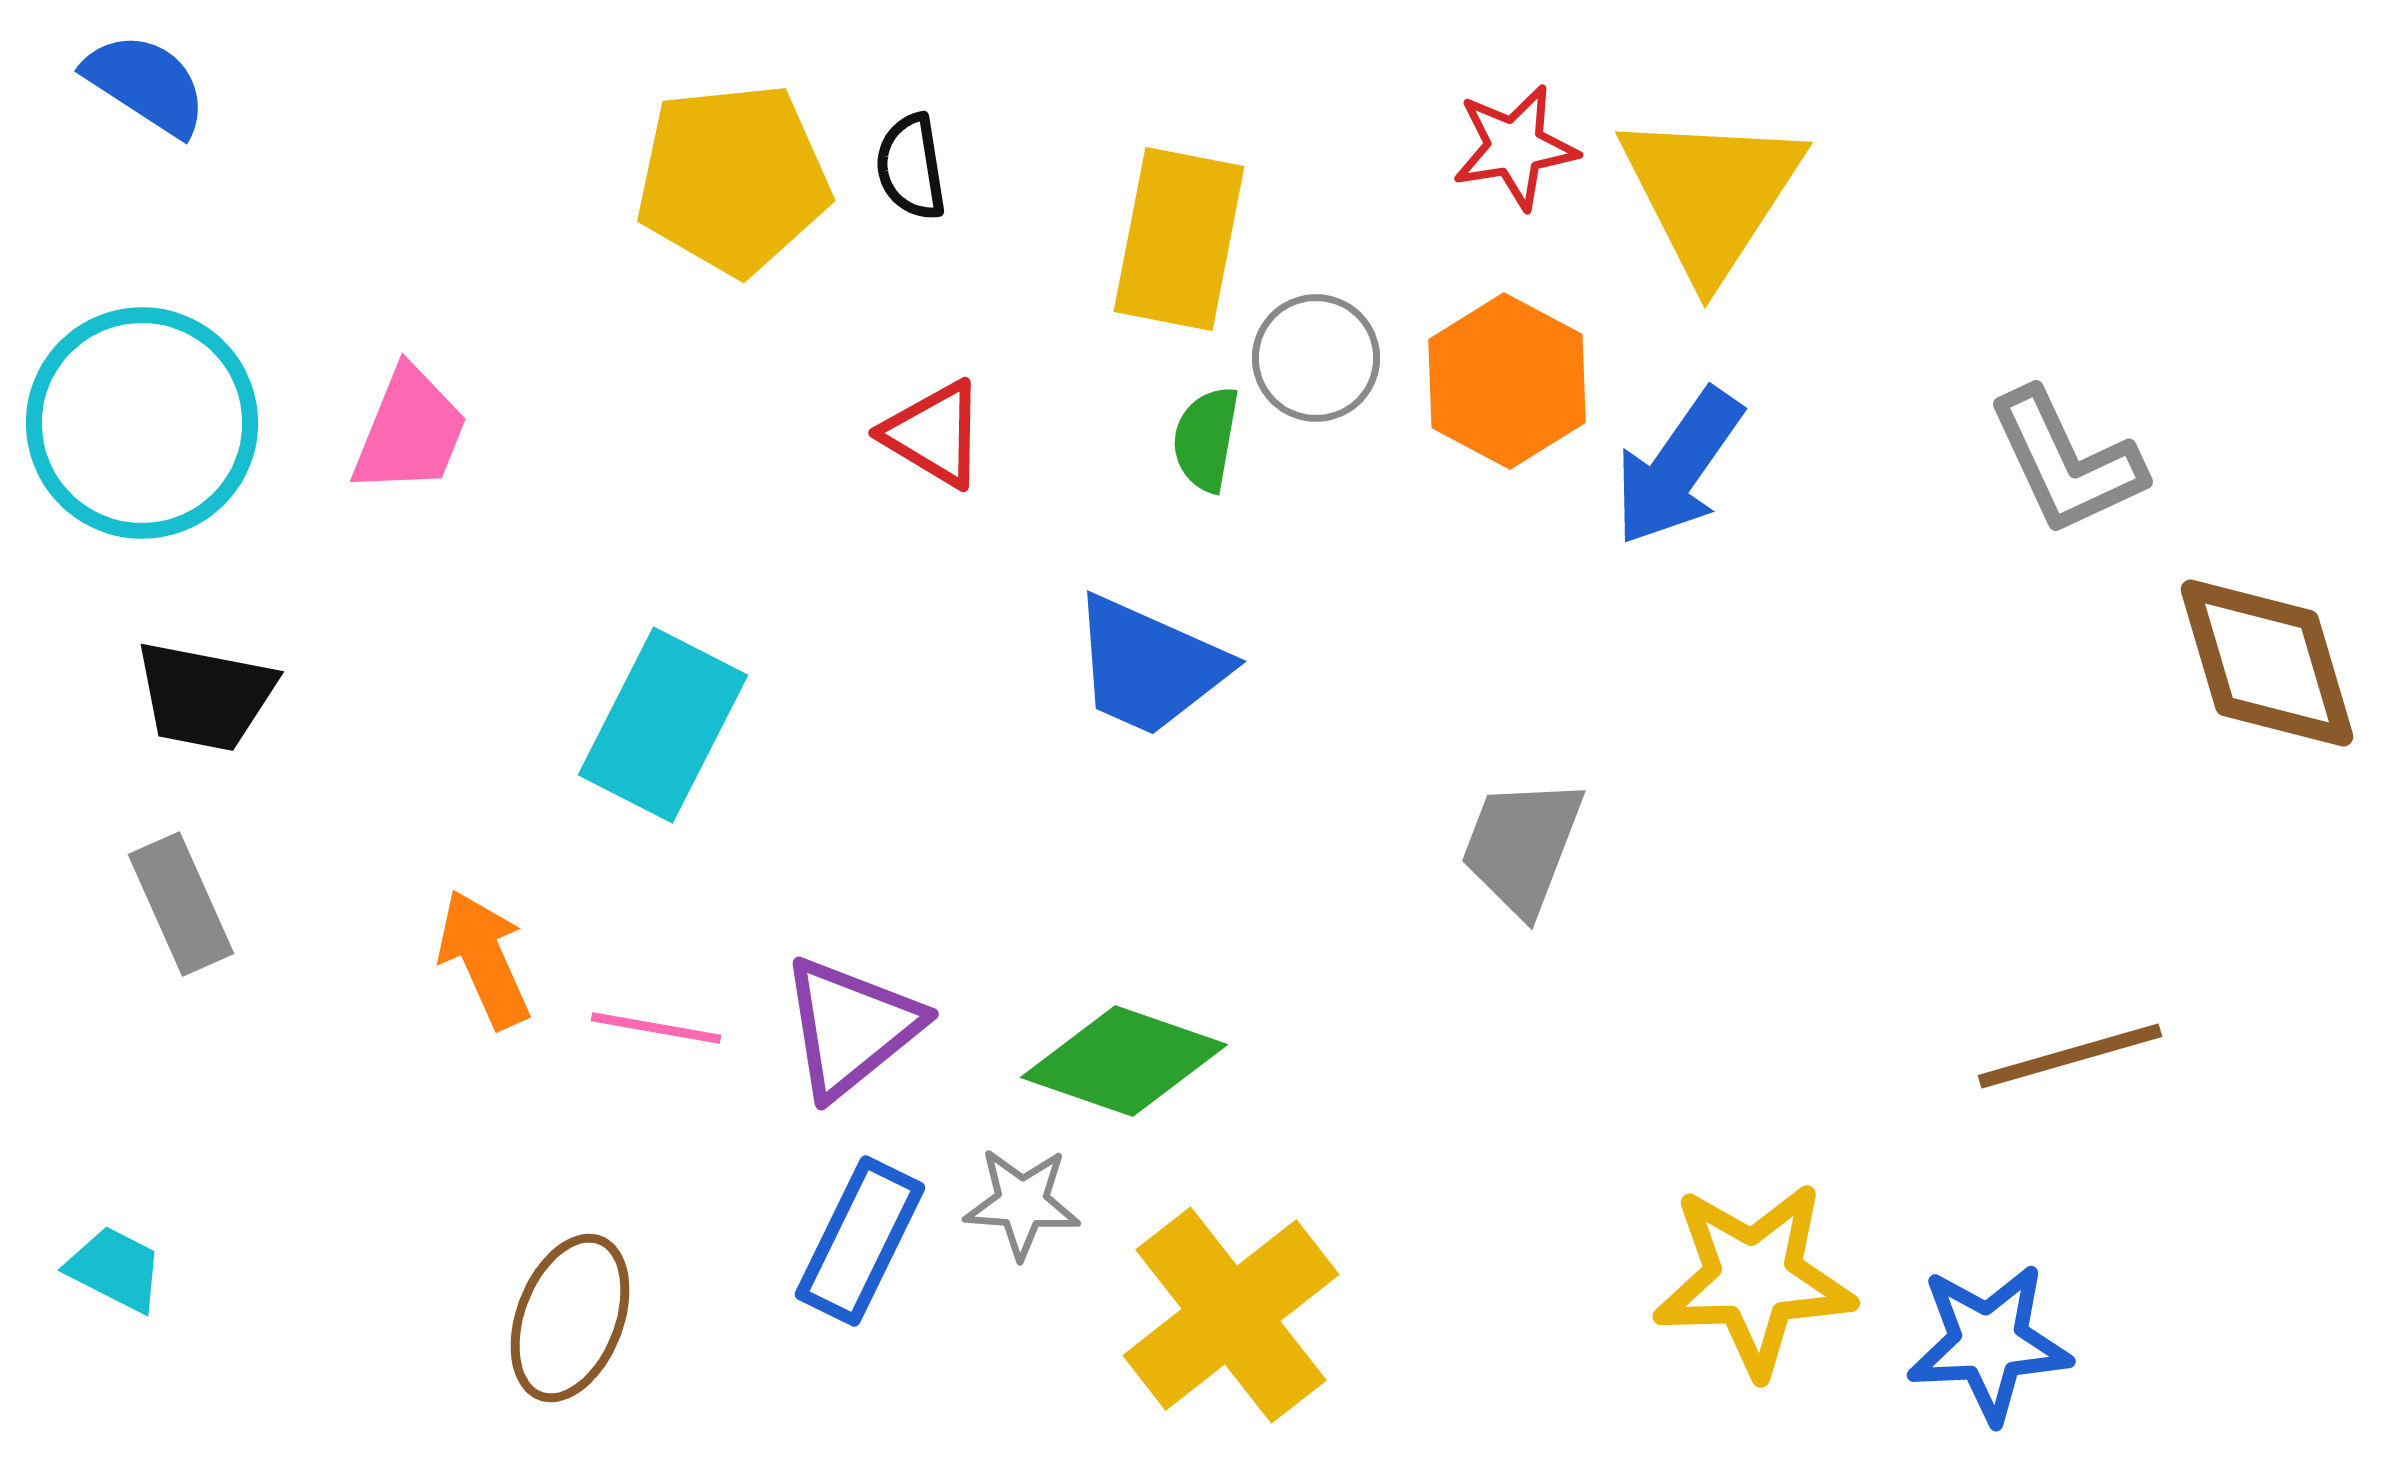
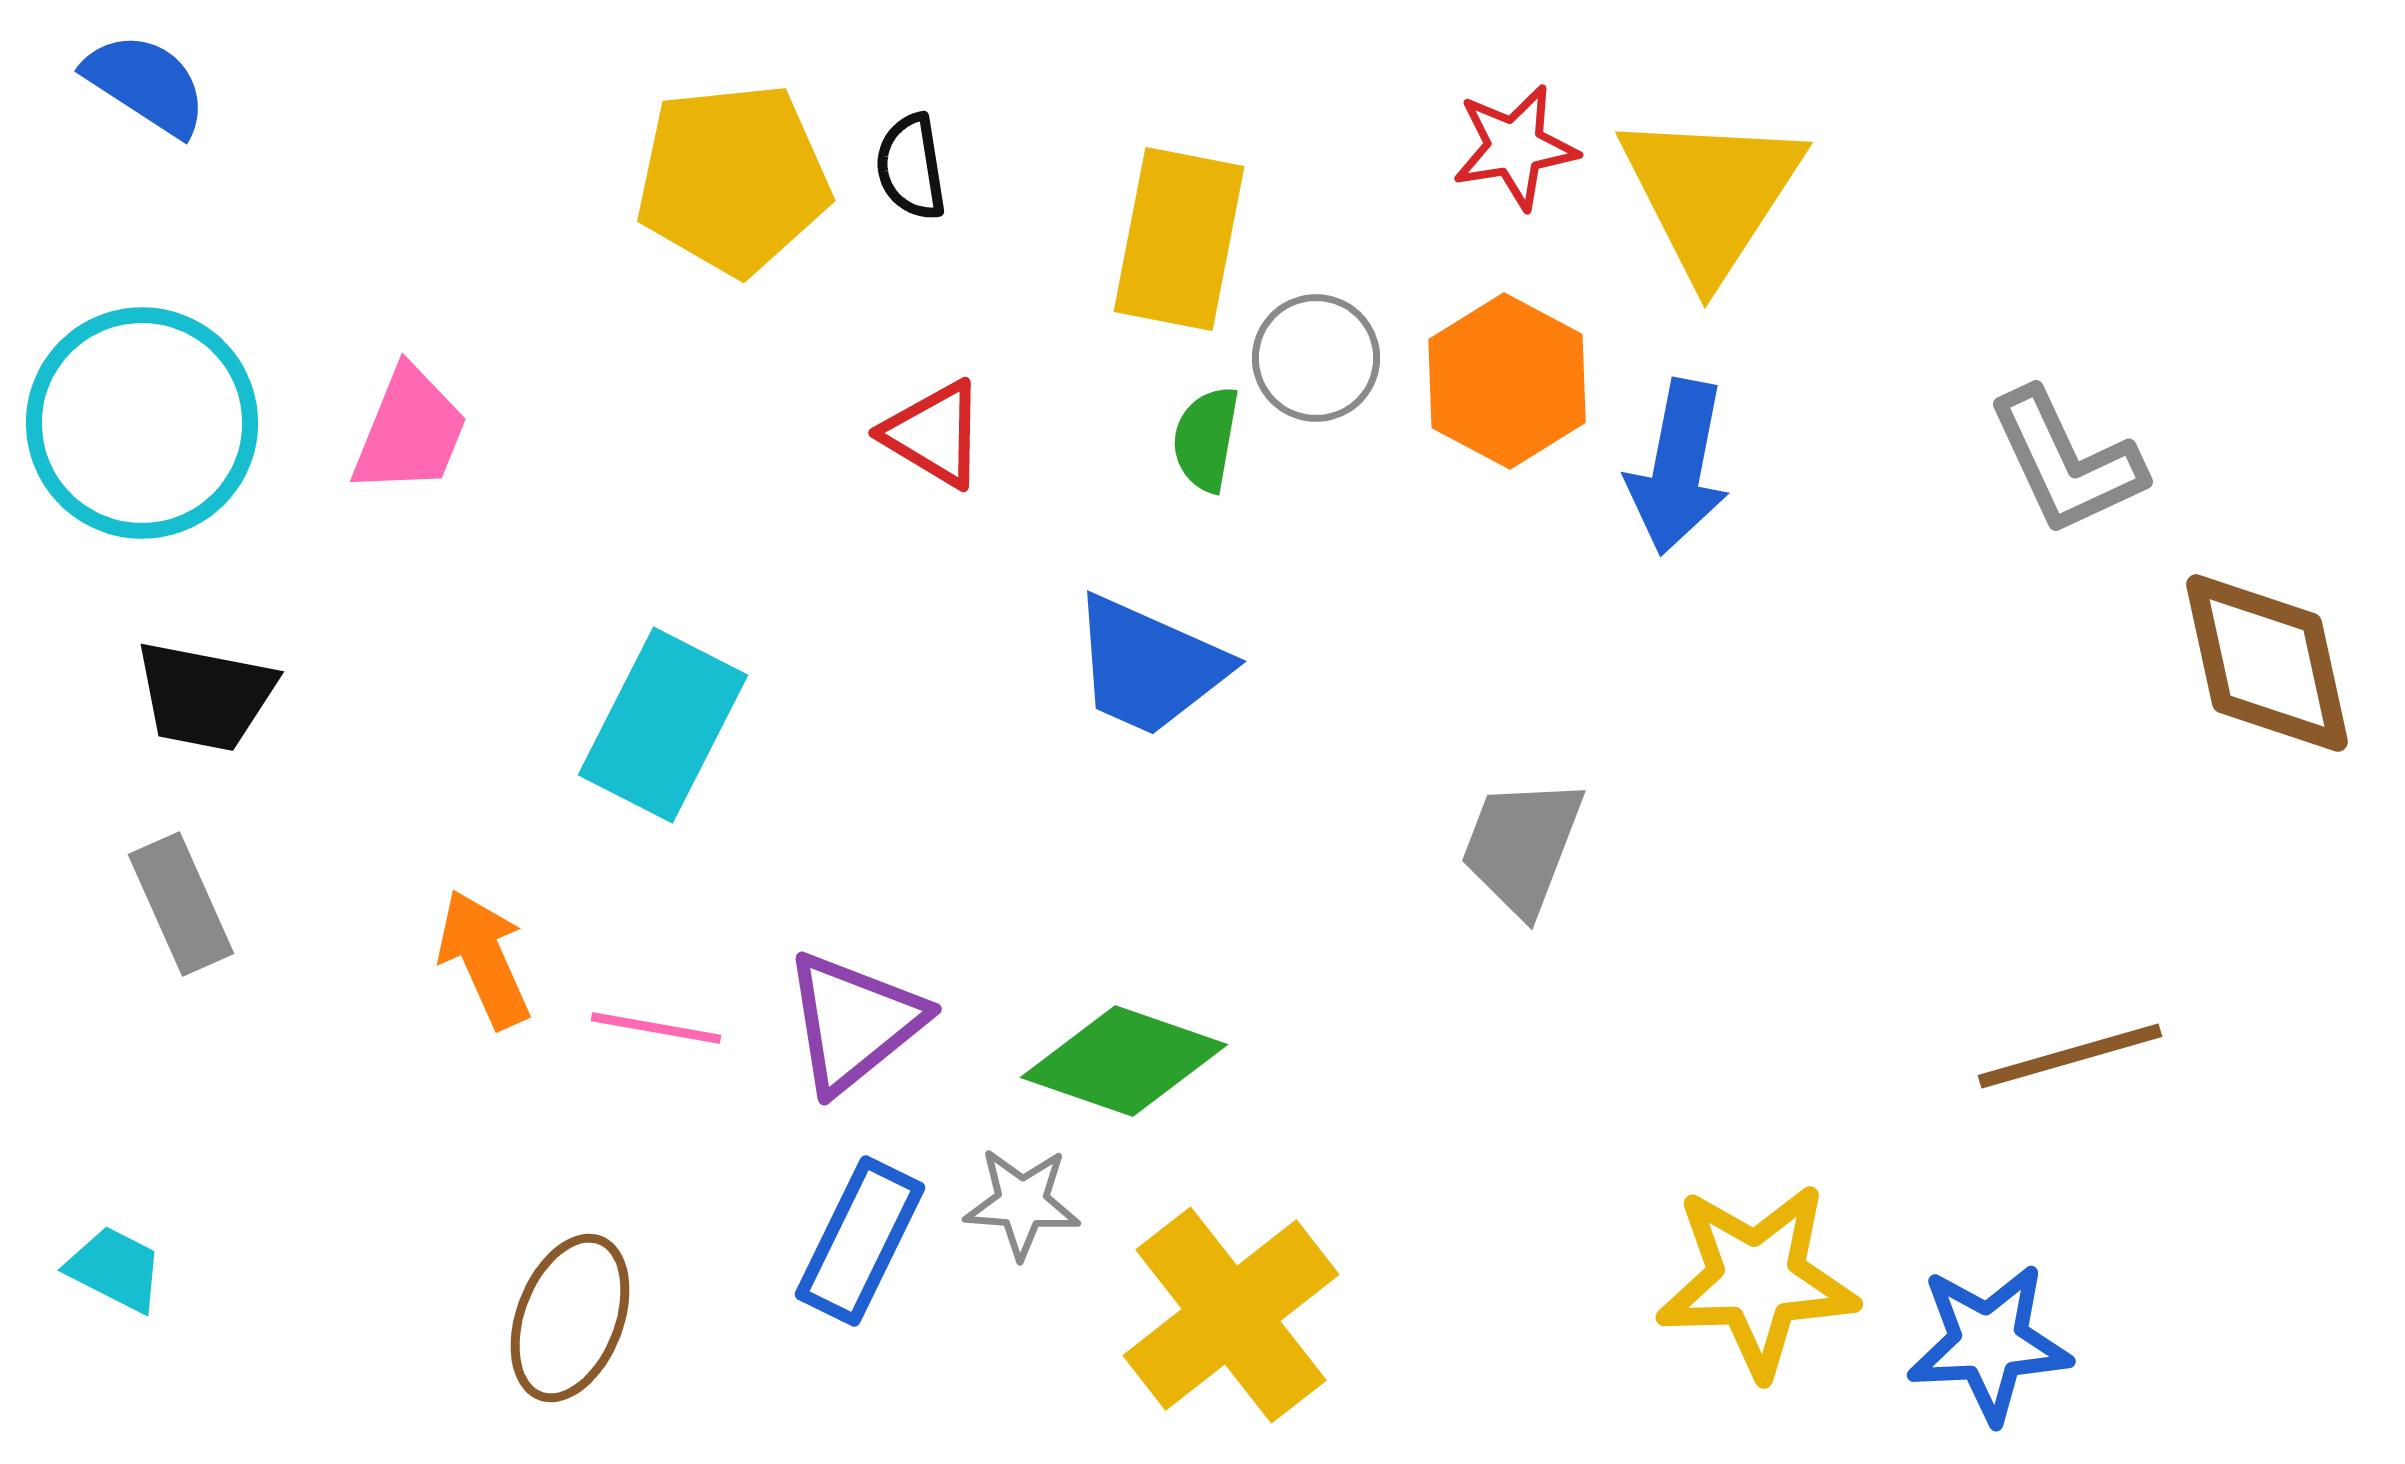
blue arrow: rotated 24 degrees counterclockwise
brown diamond: rotated 4 degrees clockwise
purple triangle: moved 3 px right, 5 px up
yellow star: moved 3 px right, 1 px down
